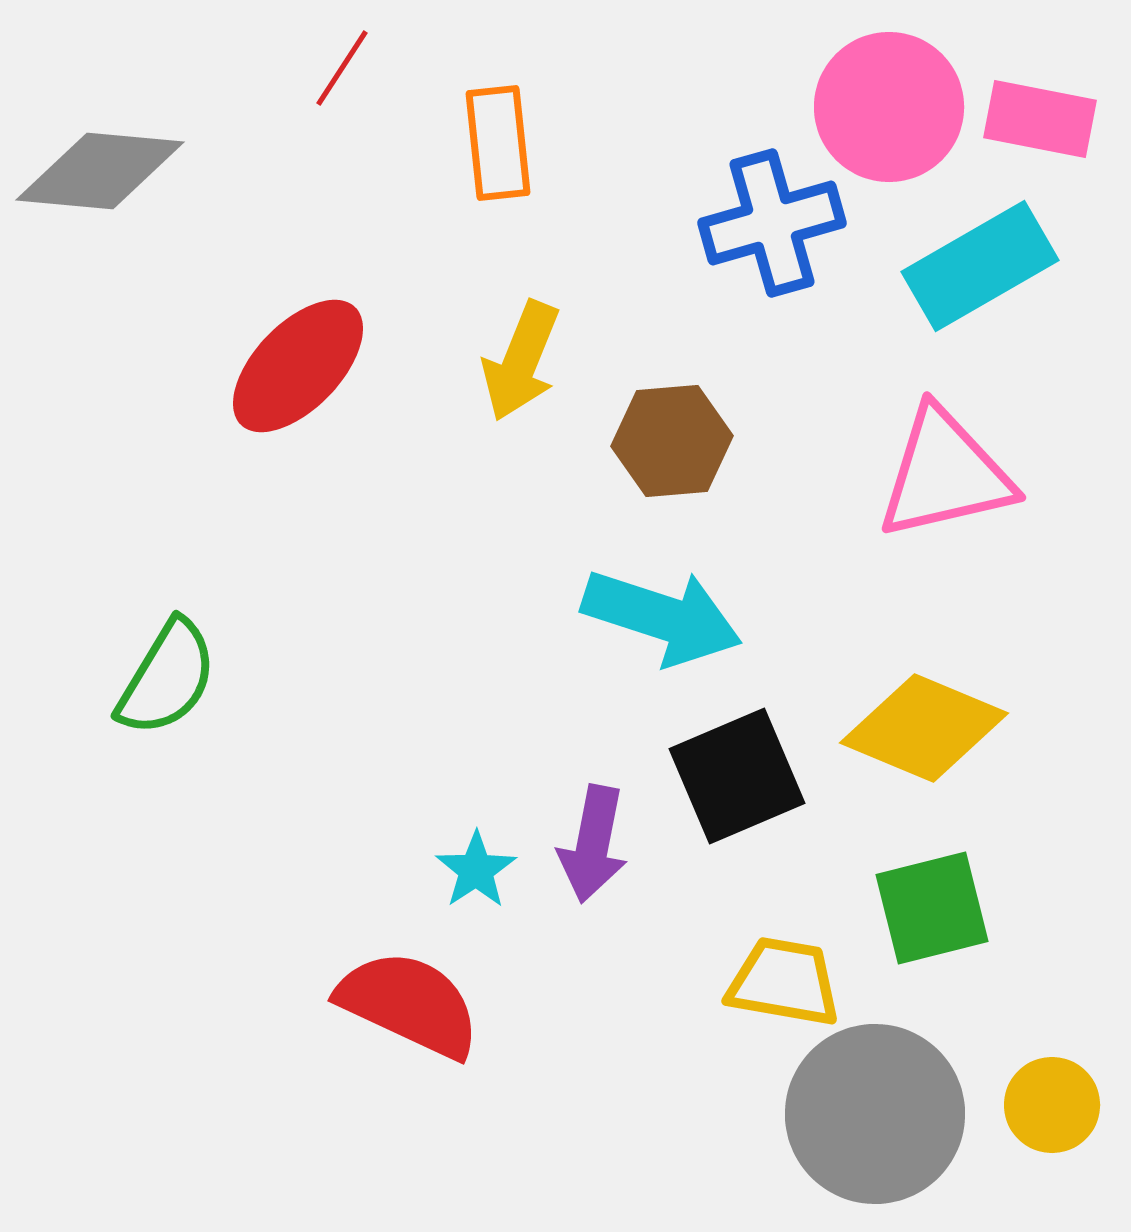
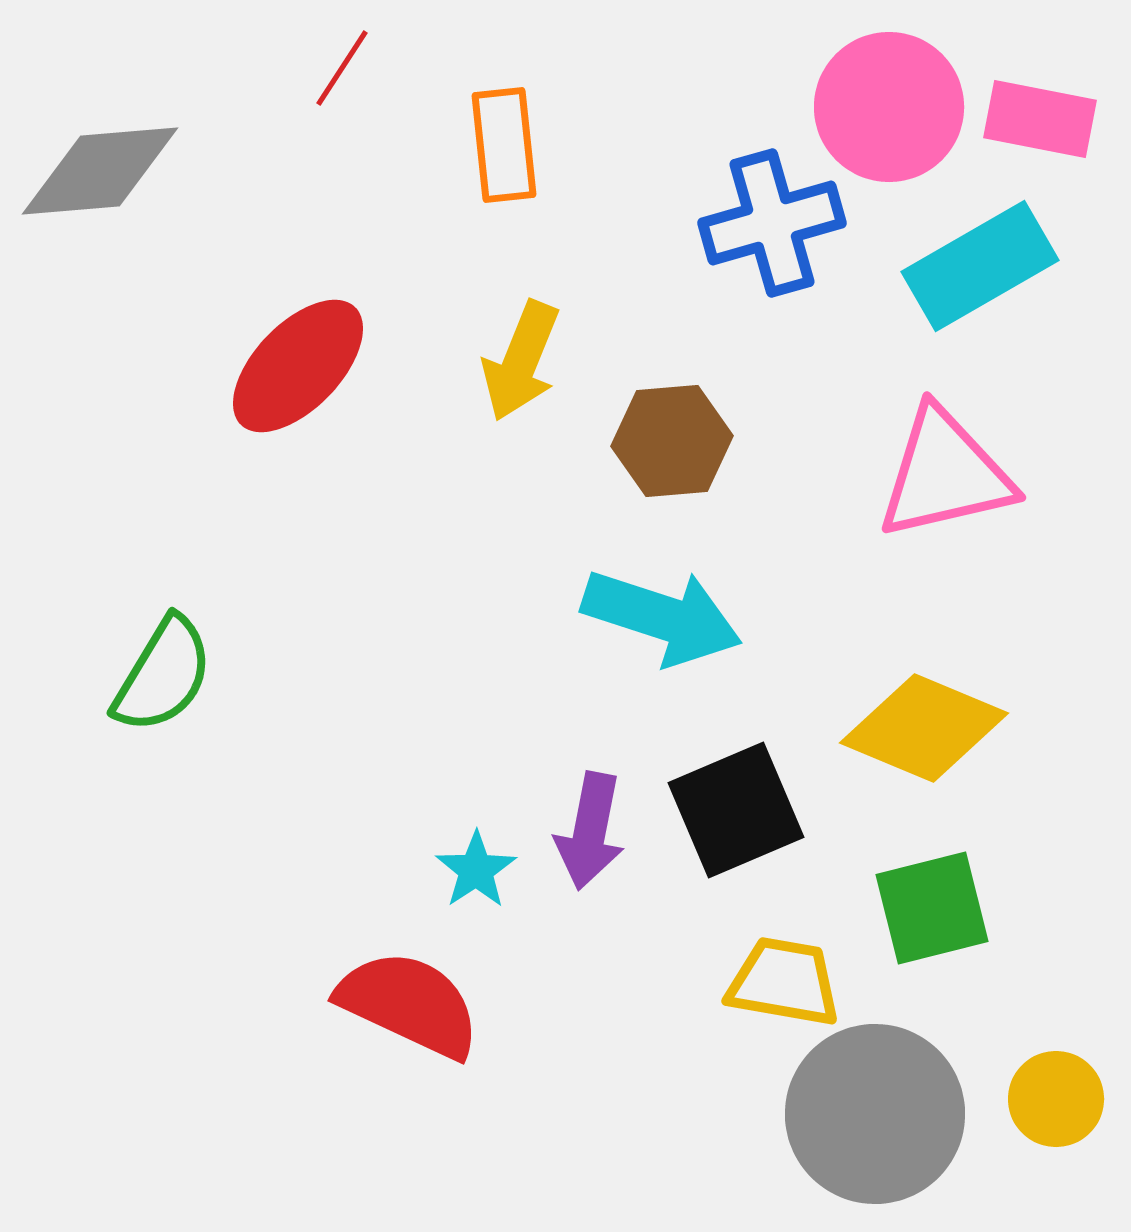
orange rectangle: moved 6 px right, 2 px down
gray diamond: rotated 10 degrees counterclockwise
green semicircle: moved 4 px left, 3 px up
black square: moved 1 px left, 34 px down
purple arrow: moved 3 px left, 13 px up
yellow circle: moved 4 px right, 6 px up
